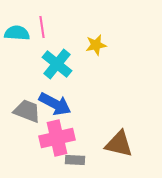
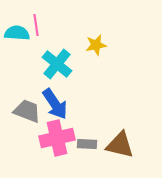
pink line: moved 6 px left, 2 px up
blue arrow: rotated 28 degrees clockwise
brown triangle: moved 1 px right, 1 px down
gray rectangle: moved 12 px right, 16 px up
